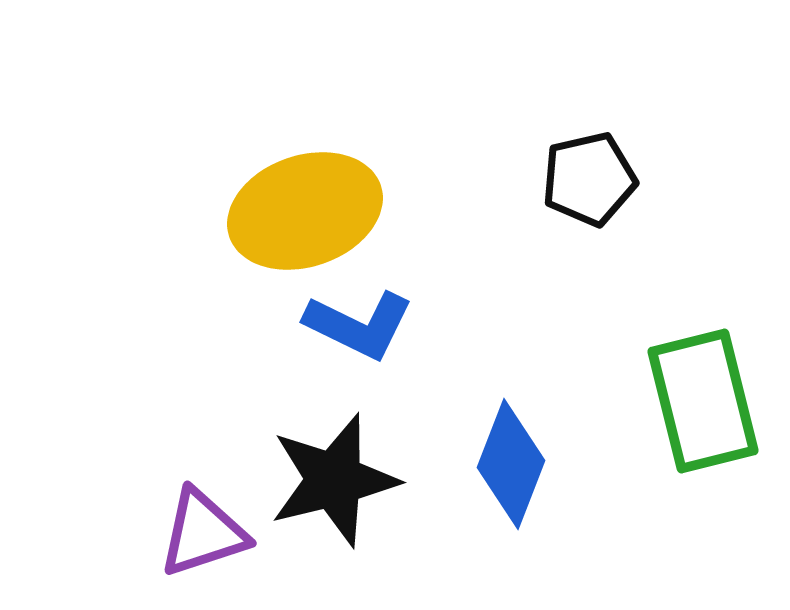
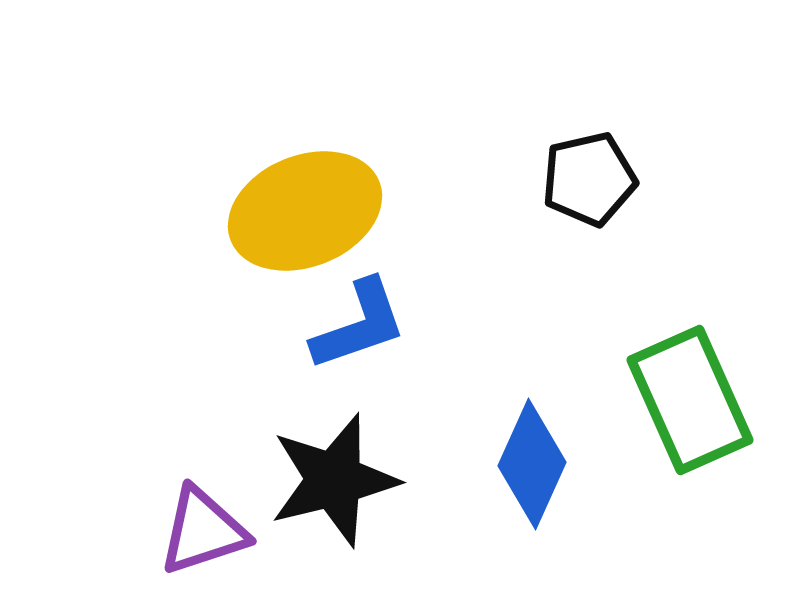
yellow ellipse: rotated 3 degrees counterclockwise
blue L-shape: rotated 45 degrees counterclockwise
green rectangle: moved 13 px left, 1 px up; rotated 10 degrees counterclockwise
blue diamond: moved 21 px right; rotated 3 degrees clockwise
purple triangle: moved 2 px up
